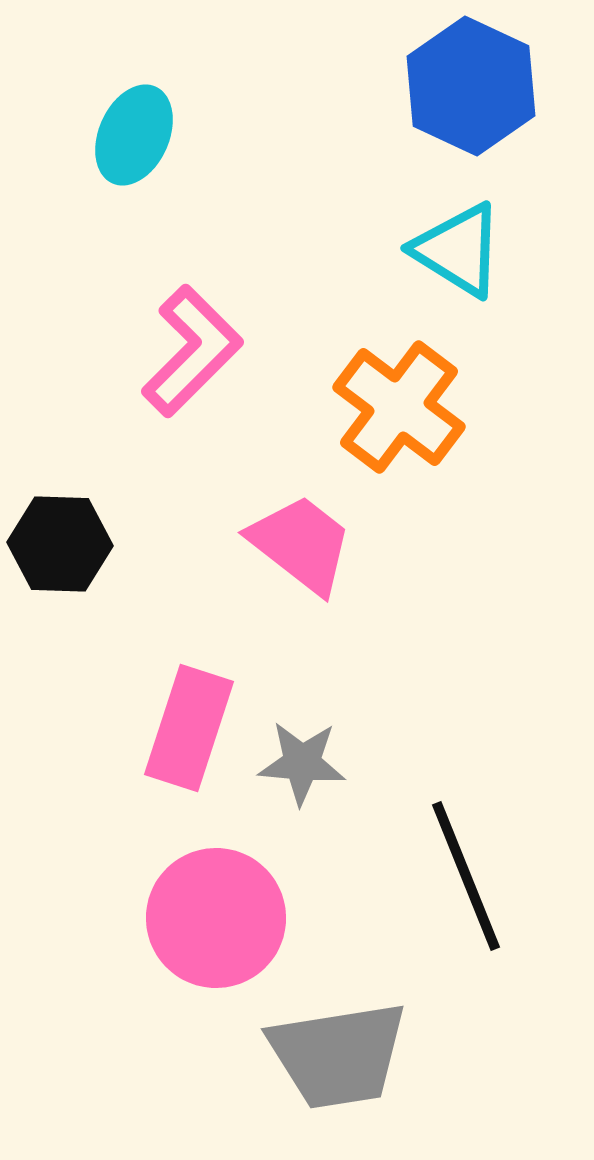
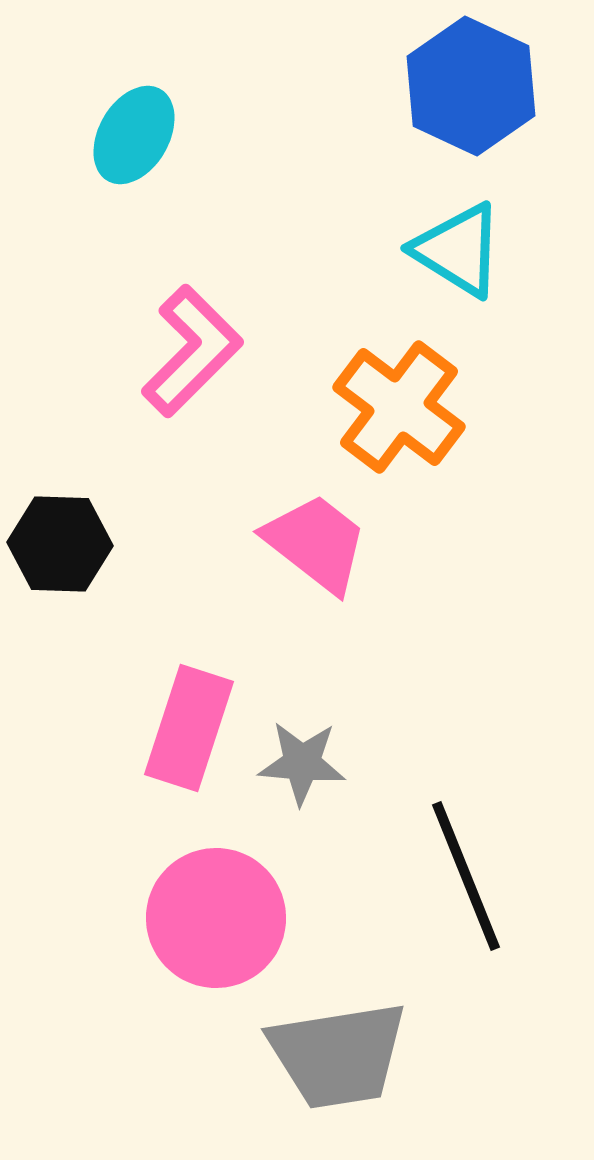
cyan ellipse: rotated 6 degrees clockwise
pink trapezoid: moved 15 px right, 1 px up
